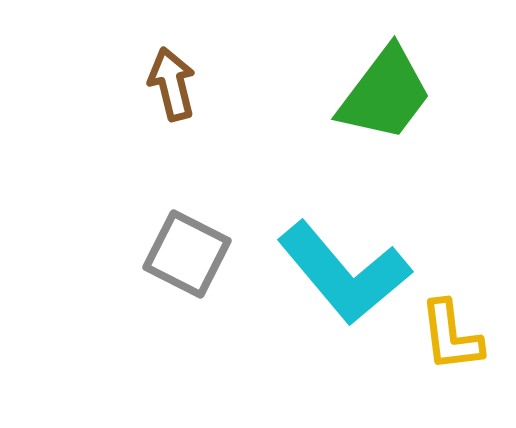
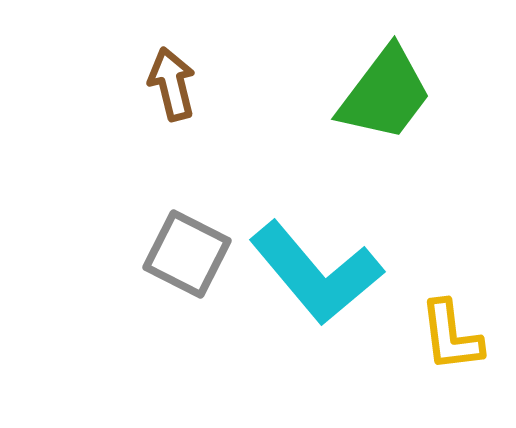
cyan L-shape: moved 28 px left
